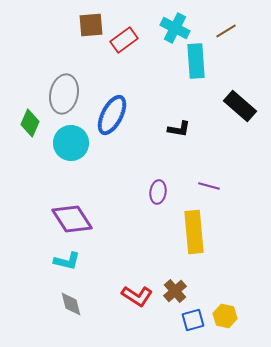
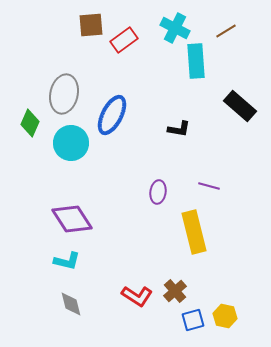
yellow rectangle: rotated 9 degrees counterclockwise
